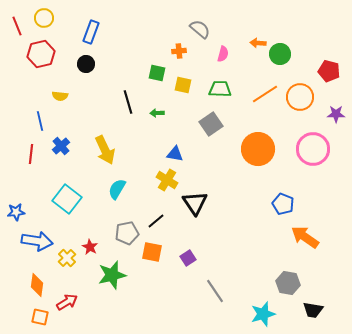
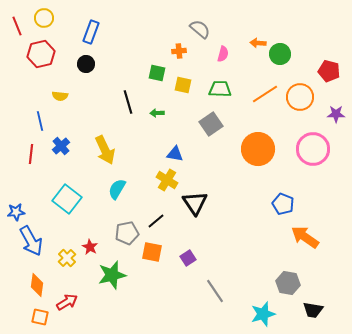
blue arrow at (37, 241): moved 6 px left; rotated 52 degrees clockwise
